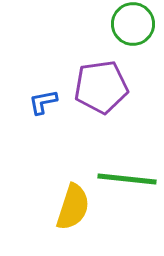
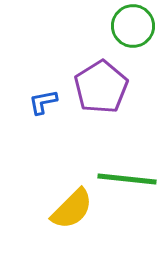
green circle: moved 2 px down
purple pentagon: rotated 24 degrees counterclockwise
yellow semicircle: moved 1 px left, 2 px down; rotated 27 degrees clockwise
